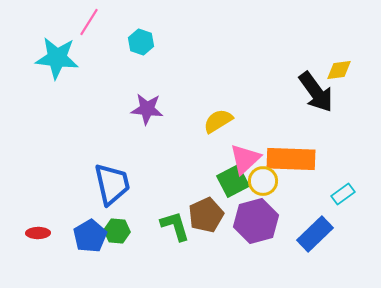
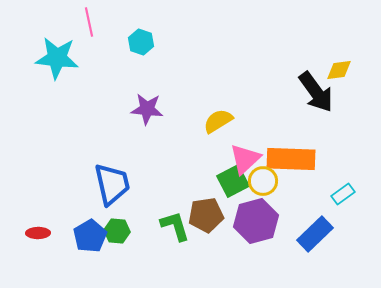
pink line: rotated 44 degrees counterclockwise
brown pentagon: rotated 16 degrees clockwise
